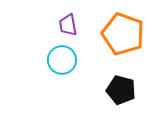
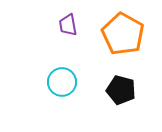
orange pentagon: rotated 9 degrees clockwise
cyan circle: moved 22 px down
